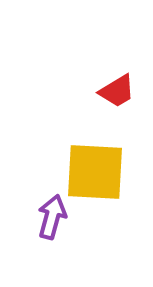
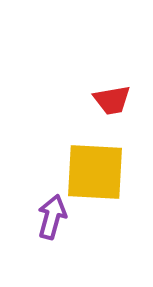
red trapezoid: moved 5 px left, 9 px down; rotated 21 degrees clockwise
